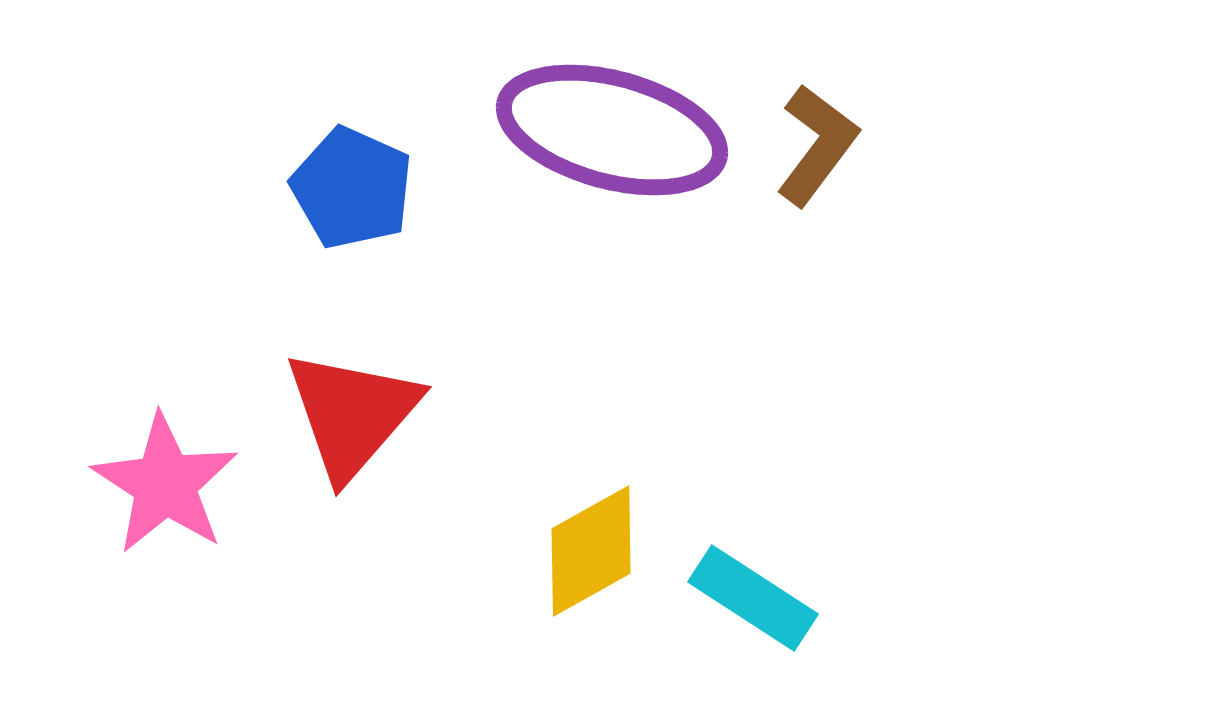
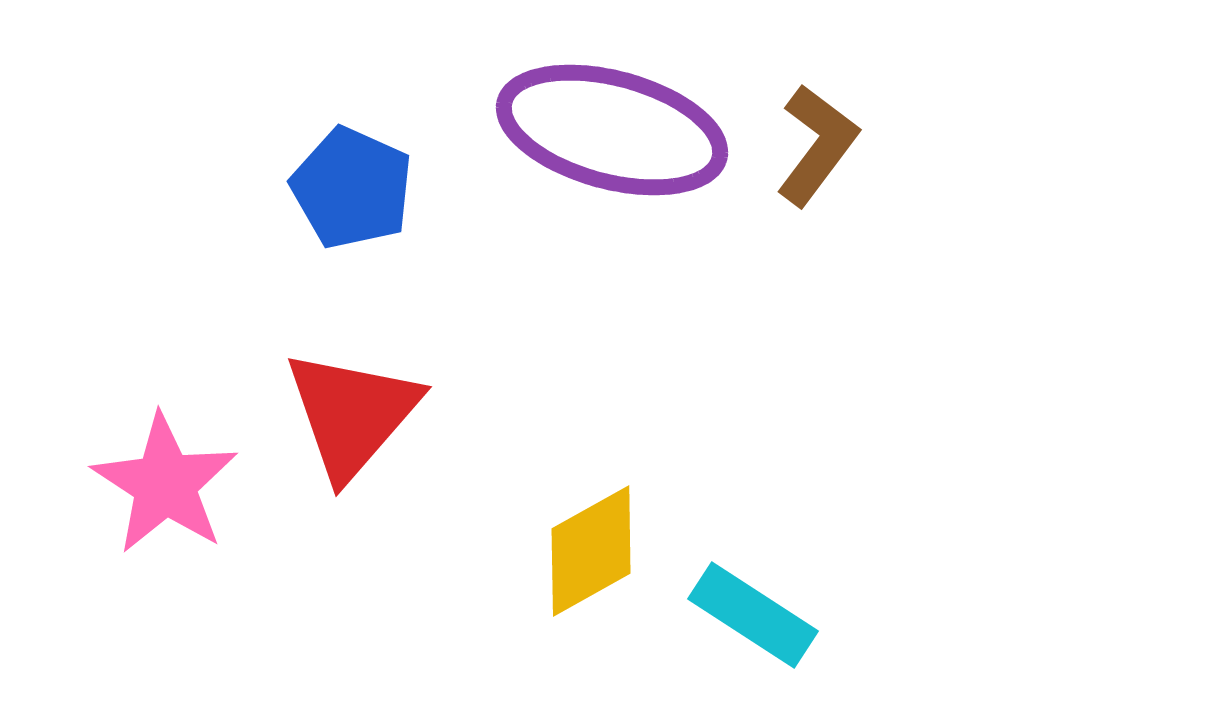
cyan rectangle: moved 17 px down
